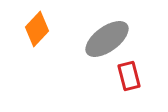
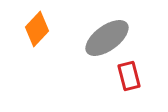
gray ellipse: moved 1 px up
